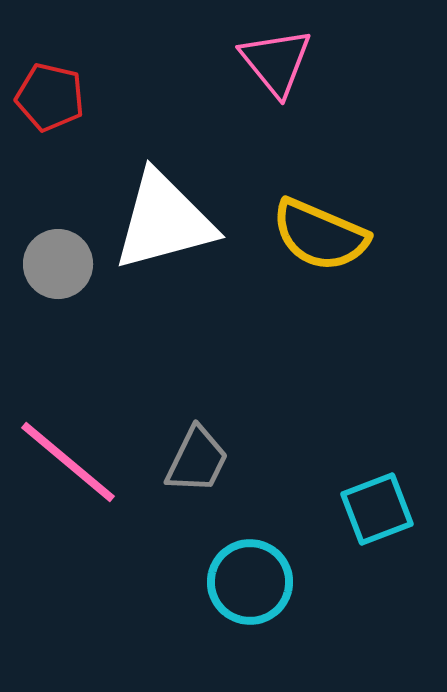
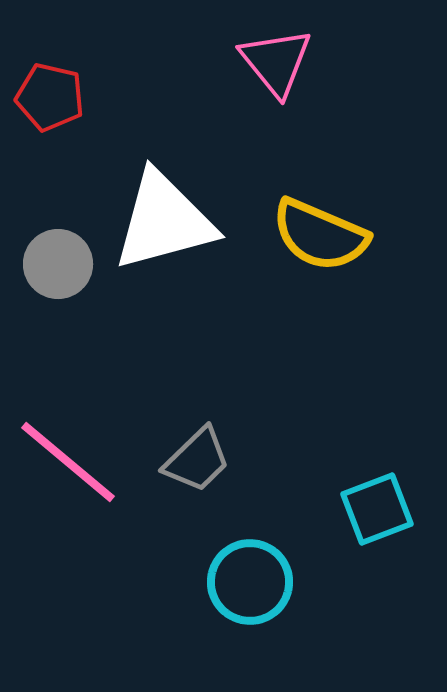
gray trapezoid: rotated 20 degrees clockwise
